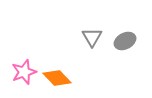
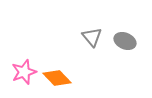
gray triangle: rotated 10 degrees counterclockwise
gray ellipse: rotated 50 degrees clockwise
